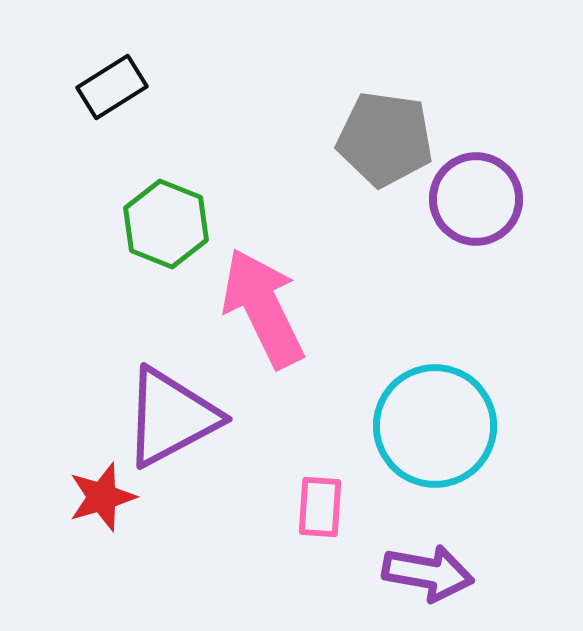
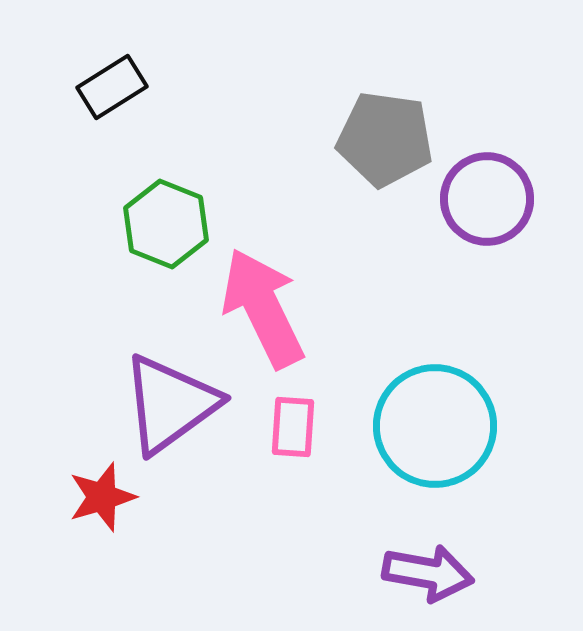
purple circle: moved 11 px right
purple triangle: moved 1 px left, 13 px up; rotated 8 degrees counterclockwise
pink rectangle: moved 27 px left, 80 px up
